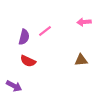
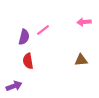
pink line: moved 2 px left, 1 px up
red semicircle: rotated 56 degrees clockwise
purple arrow: rotated 49 degrees counterclockwise
